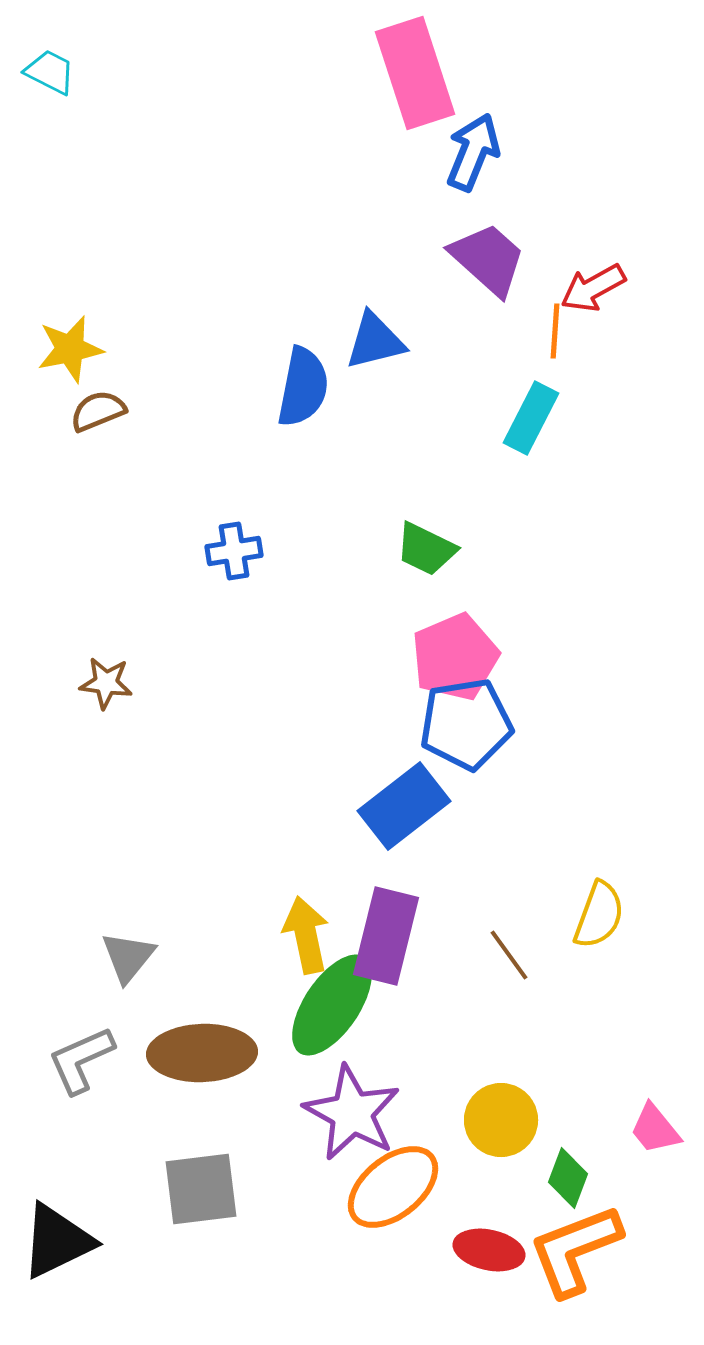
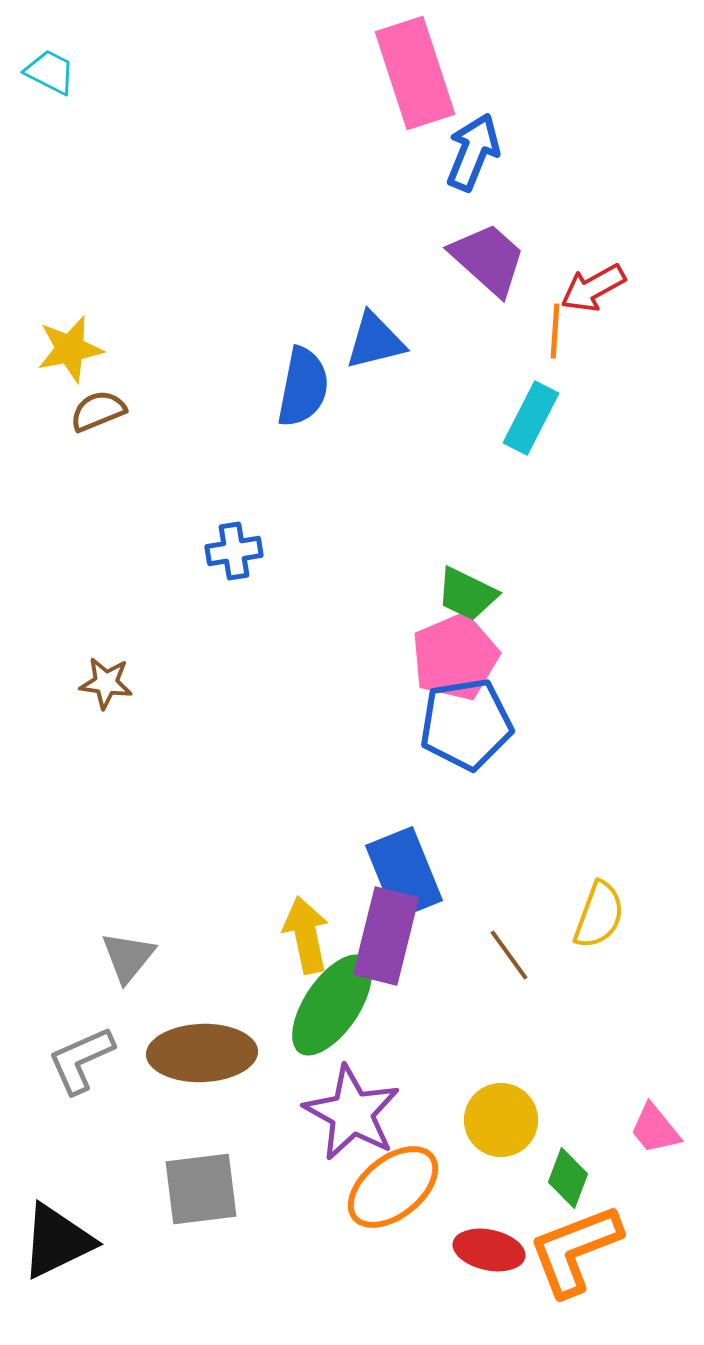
green trapezoid: moved 41 px right, 45 px down
blue rectangle: moved 67 px down; rotated 74 degrees counterclockwise
